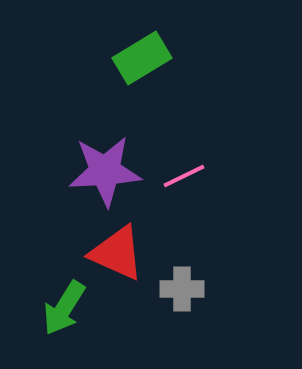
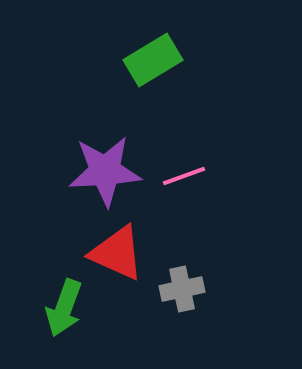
green rectangle: moved 11 px right, 2 px down
pink line: rotated 6 degrees clockwise
gray cross: rotated 12 degrees counterclockwise
green arrow: rotated 12 degrees counterclockwise
